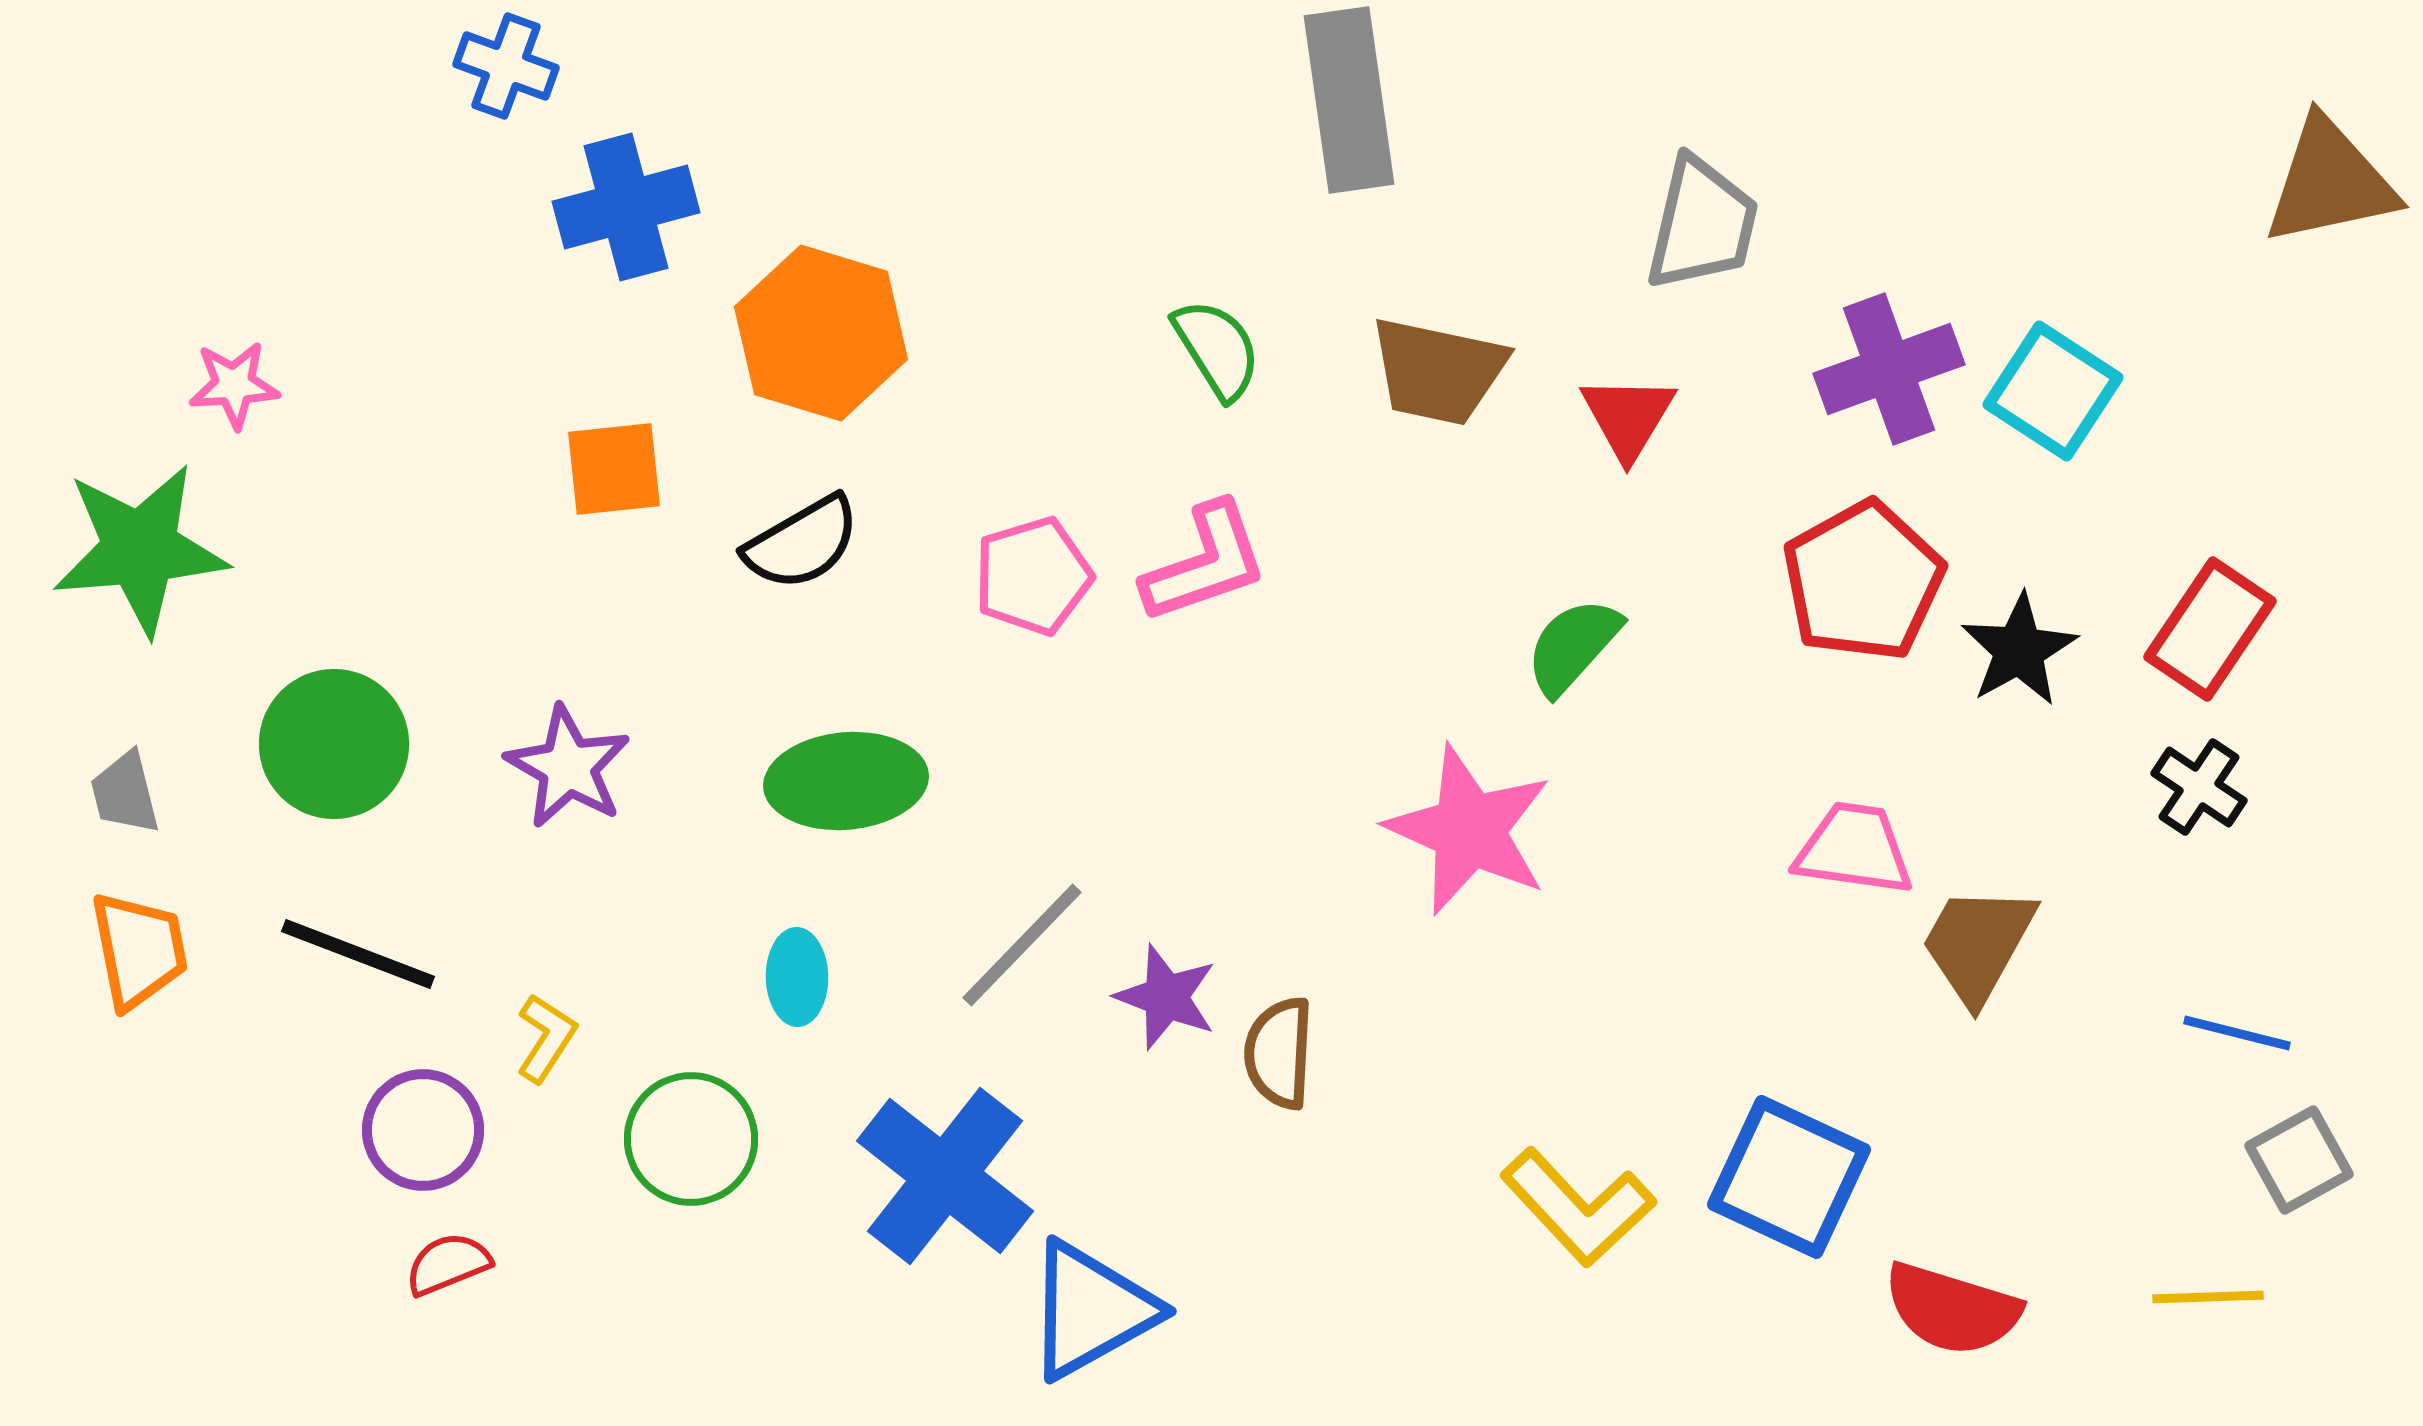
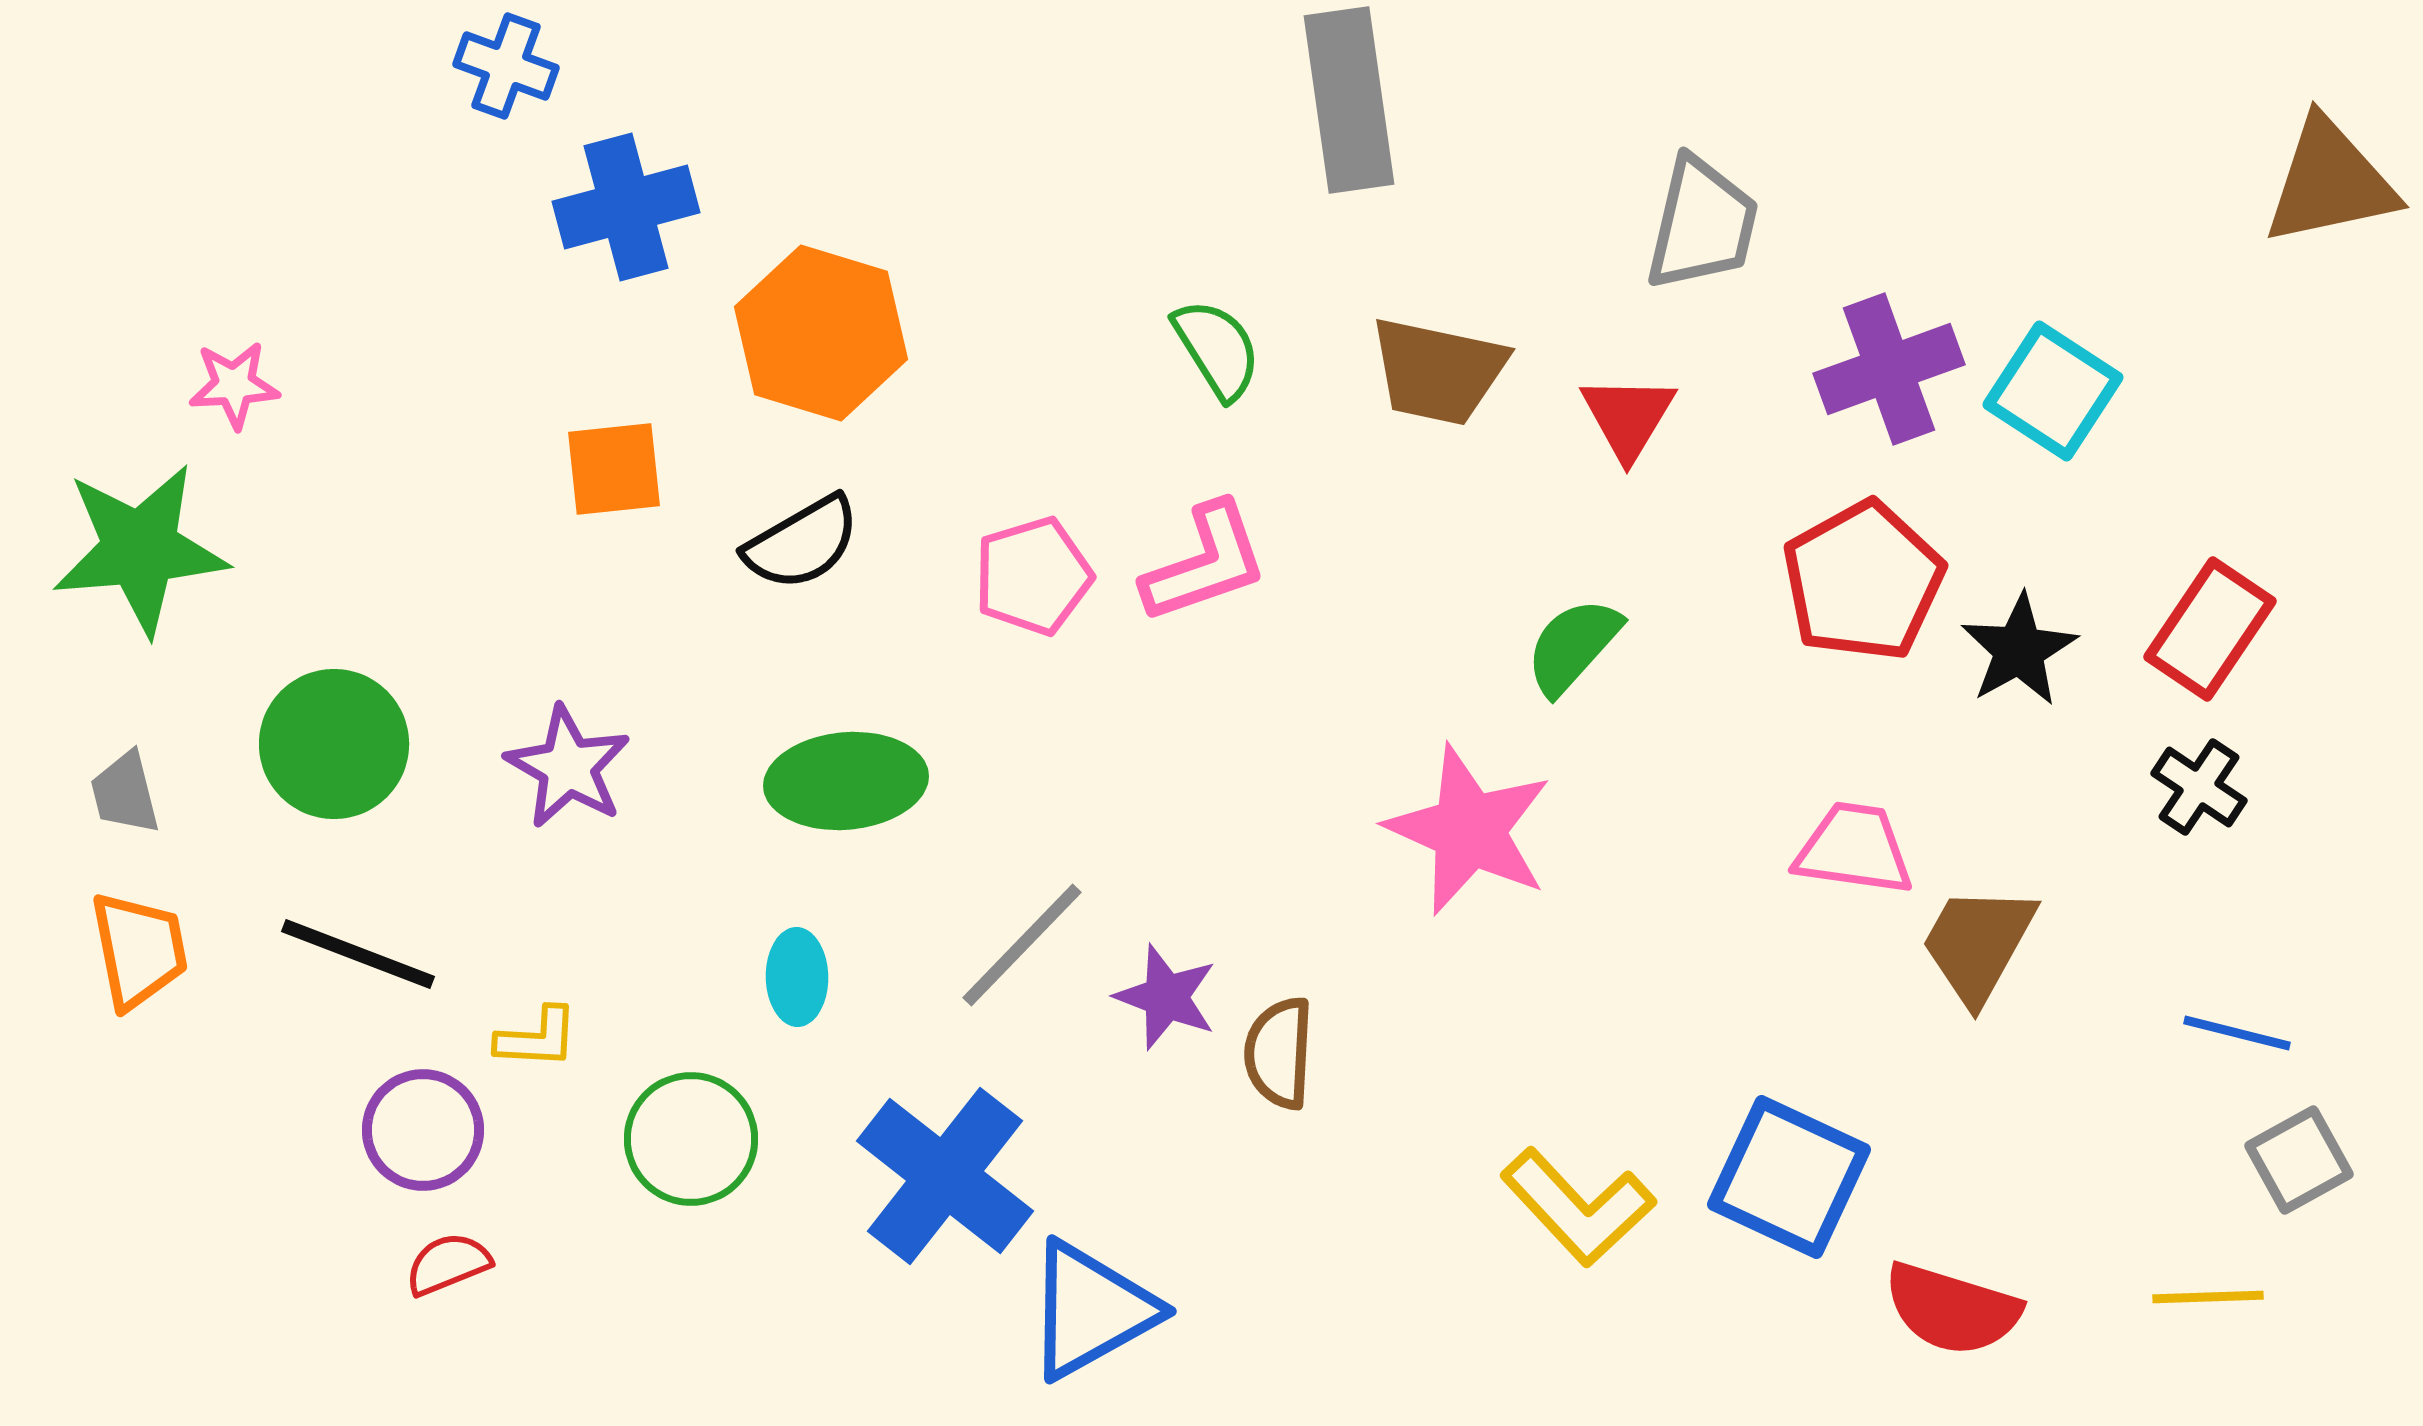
yellow L-shape at (546, 1038): moved 9 px left; rotated 60 degrees clockwise
